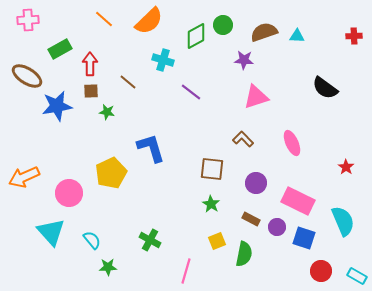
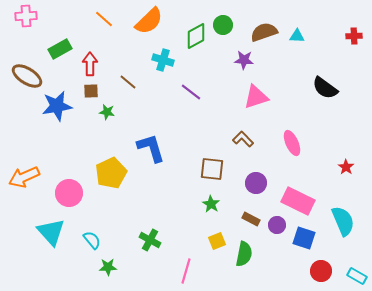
pink cross at (28, 20): moved 2 px left, 4 px up
purple circle at (277, 227): moved 2 px up
